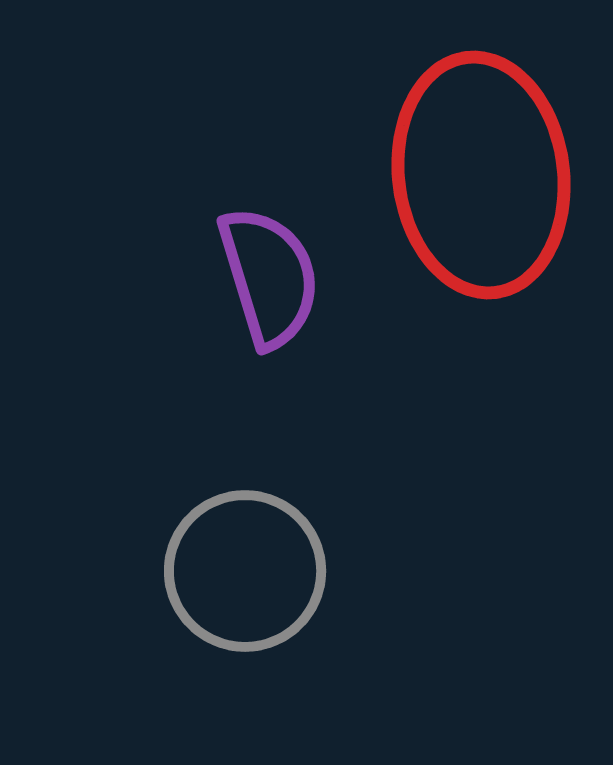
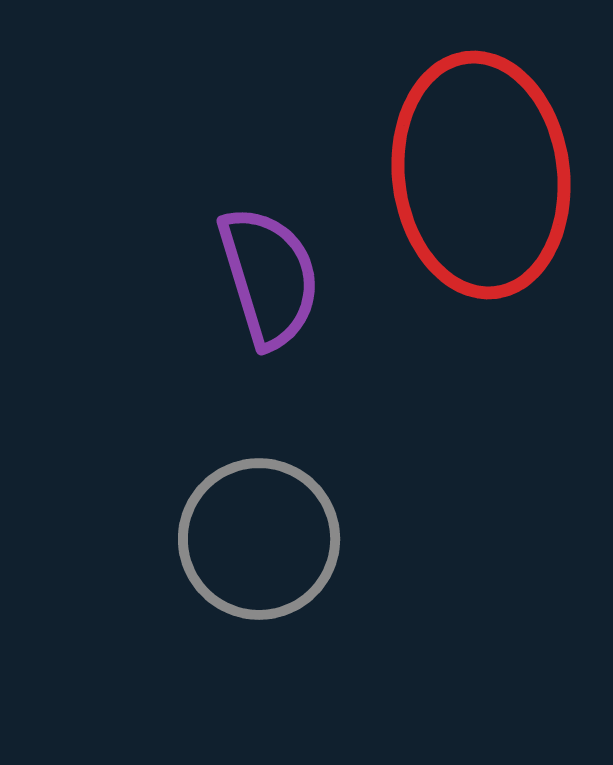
gray circle: moved 14 px right, 32 px up
